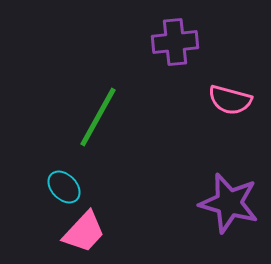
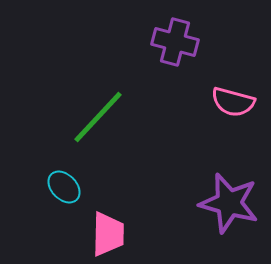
purple cross: rotated 21 degrees clockwise
pink semicircle: moved 3 px right, 2 px down
green line: rotated 14 degrees clockwise
pink trapezoid: moved 24 px right, 2 px down; rotated 42 degrees counterclockwise
